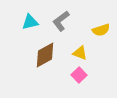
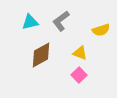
brown diamond: moved 4 px left
